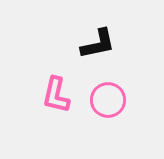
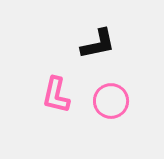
pink circle: moved 3 px right, 1 px down
